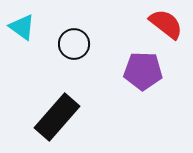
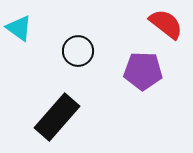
cyan triangle: moved 3 px left, 1 px down
black circle: moved 4 px right, 7 px down
